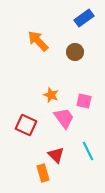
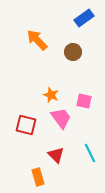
orange arrow: moved 1 px left, 1 px up
brown circle: moved 2 px left
pink trapezoid: moved 3 px left
red square: rotated 10 degrees counterclockwise
cyan line: moved 2 px right, 2 px down
orange rectangle: moved 5 px left, 4 px down
